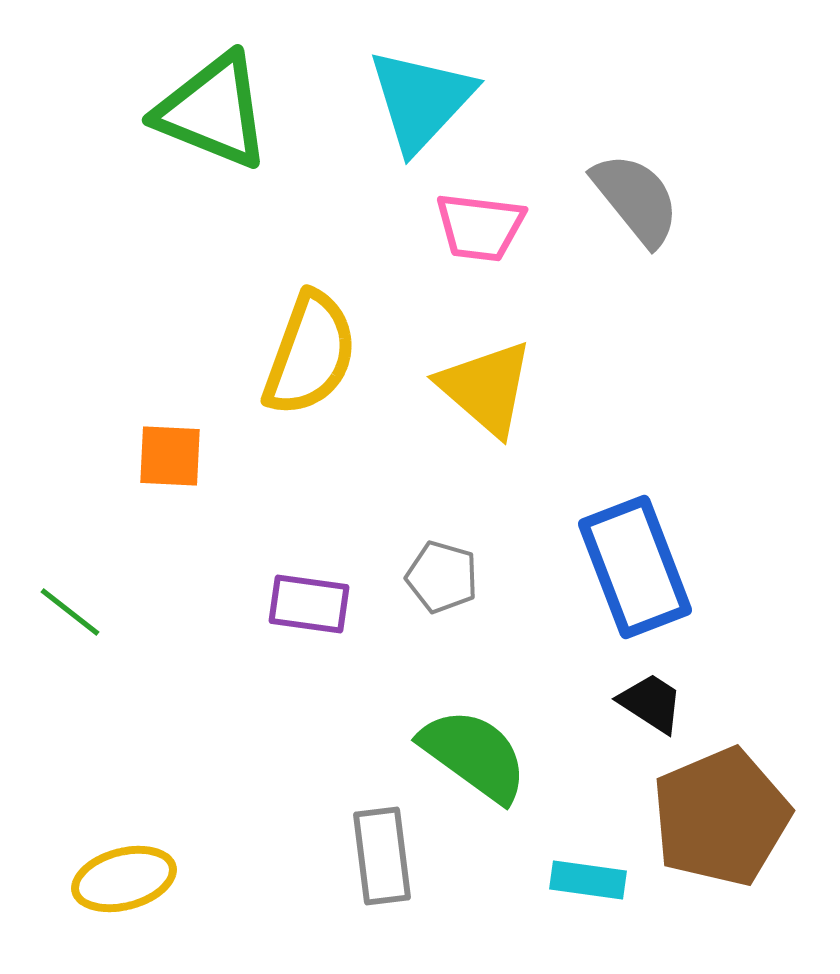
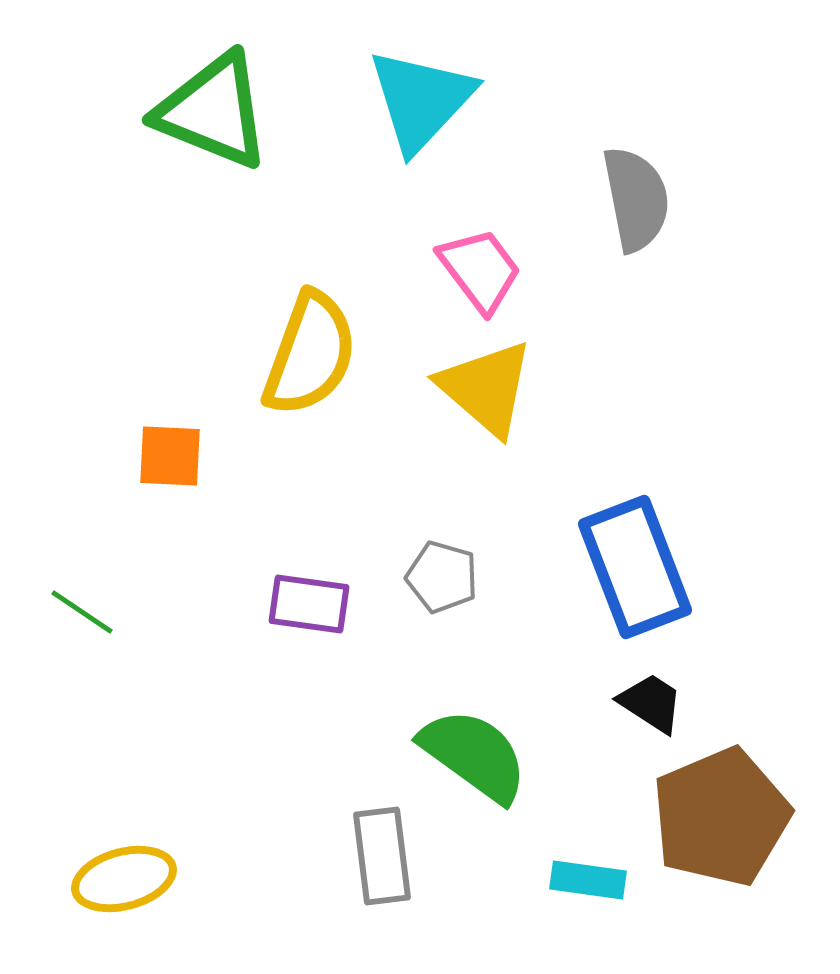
gray semicircle: rotated 28 degrees clockwise
pink trapezoid: moved 43 px down; rotated 134 degrees counterclockwise
green line: moved 12 px right; rotated 4 degrees counterclockwise
